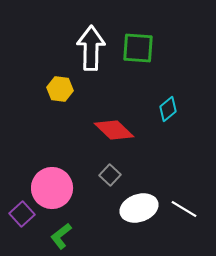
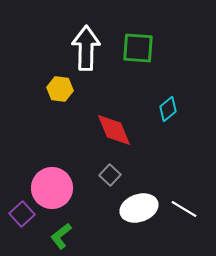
white arrow: moved 5 px left
red diamond: rotated 24 degrees clockwise
